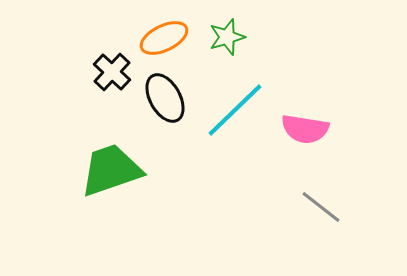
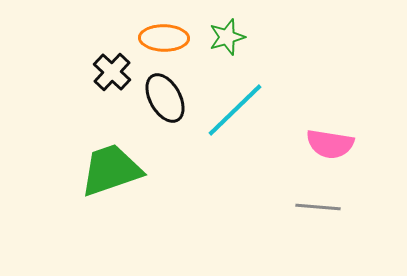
orange ellipse: rotated 27 degrees clockwise
pink semicircle: moved 25 px right, 15 px down
gray line: moved 3 px left; rotated 33 degrees counterclockwise
